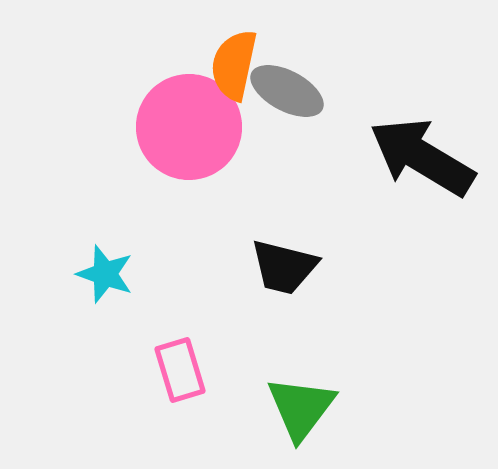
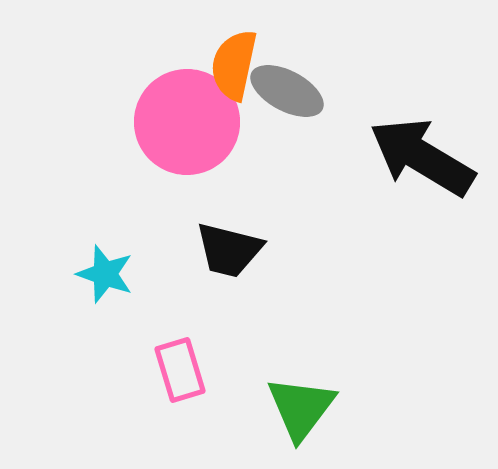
pink circle: moved 2 px left, 5 px up
black trapezoid: moved 55 px left, 17 px up
